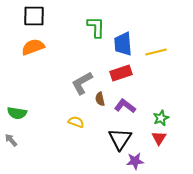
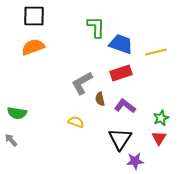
blue trapezoid: moved 2 px left; rotated 115 degrees clockwise
